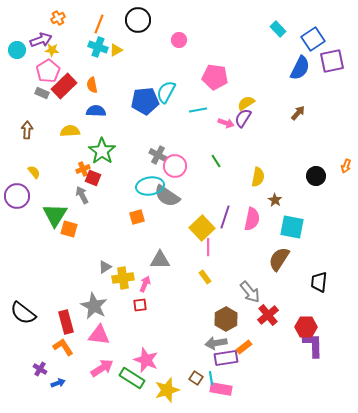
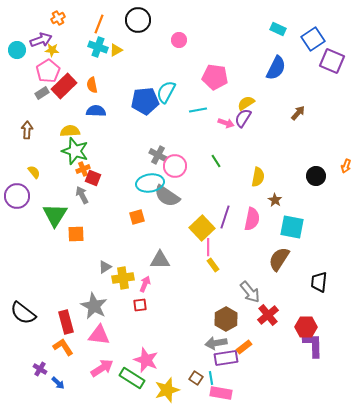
cyan rectangle at (278, 29): rotated 21 degrees counterclockwise
purple square at (332, 61): rotated 35 degrees clockwise
blue semicircle at (300, 68): moved 24 px left
gray rectangle at (42, 93): rotated 56 degrees counterclockwise
green star at (102, 151): moved 27 px left; rotated 16 degrees counterclockwise
cyan ellipse at (150, 186): moved 3 px up
orange square at (69, 229): moved 7 px right, 5 px down; rotated 18 degrees counterclockwise
yellow rectangle at (205, 277): moved 8 px right, 12 px up
blue arrow at (58, 383): rotated 64 degrees clockwise
pink rectangle at (221, 389): moved 4 px down
